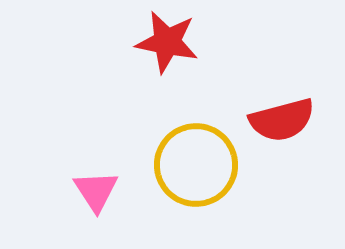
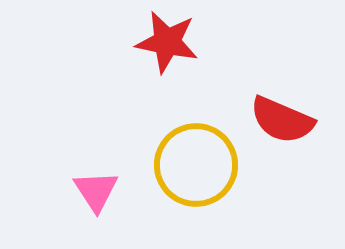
red semicircle: rotated 38 degrees clockwise
